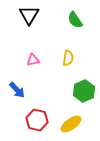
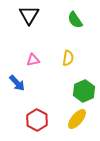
blue arrow: moved 7 px up
red hexagon: rotated 15 degrees clockwise
yellow ellipse: moved 6 px right, 5 px up; rotated 15 degrees counterclockwise
